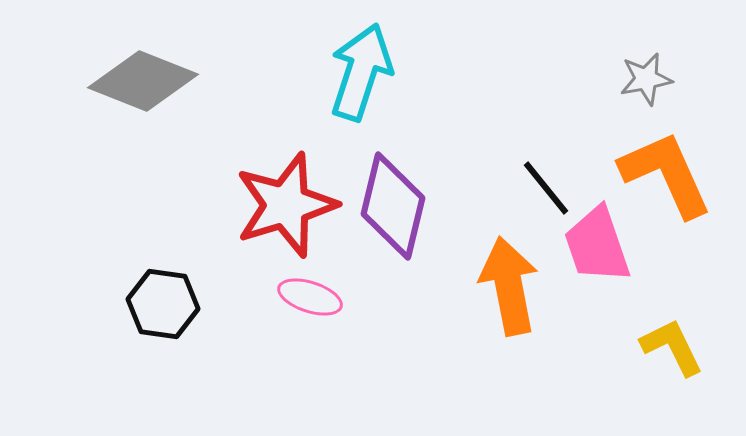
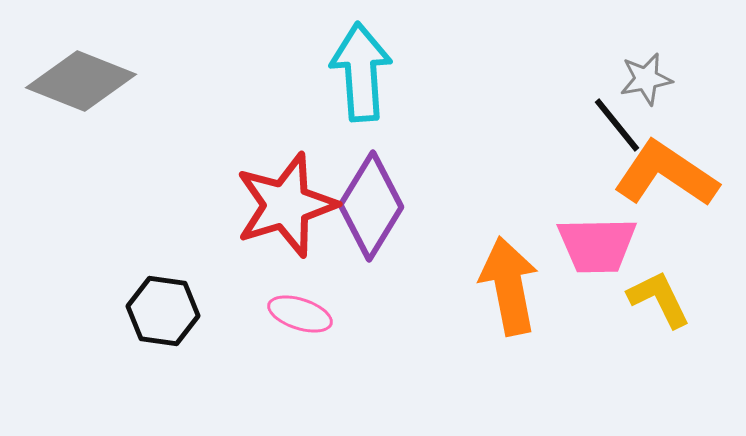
cyan arrow: rotated 22 degrees counterclockwise
gray diamond: moved 62 px left
orange L-shape: rotated 32 degrees counterclockwise
black line: moved 71 px right, 63 px up
purple diamond: moved 22 px left; rotated 18 degrees clockwise
pink trapezoid: rotated 72 degrees counterclockwise
pink ellipse: moved 10 px left, 17 px down
black hexagon: moved 7 px down
yellow L-shape: moved 13 px left, 48 px up
